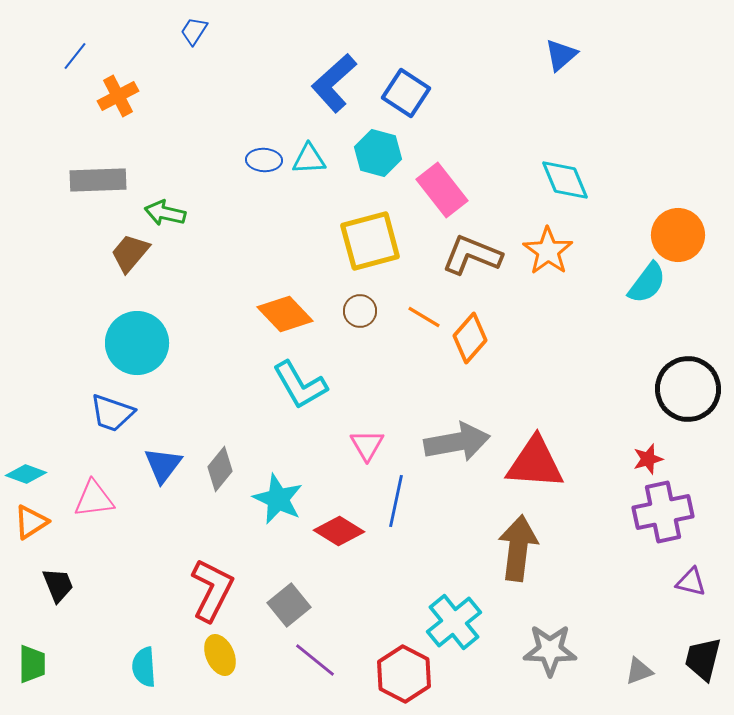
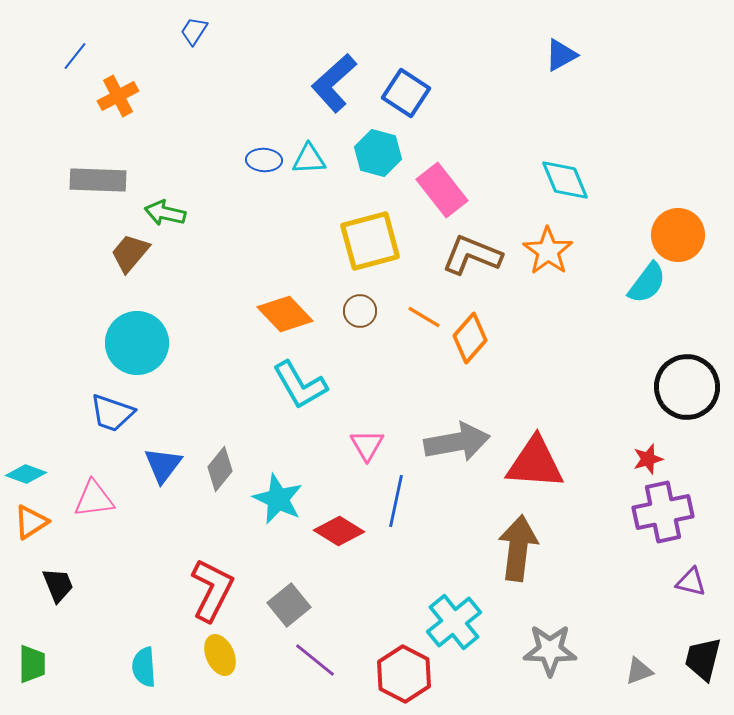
blue triangle at (561, 55): rotated 12 degrees clockwise
gray rectangle at (98, 180): rotated 4 degrees clockwise
black circle at (688, 389): moved 1 px left, 2 px up
